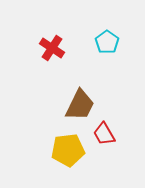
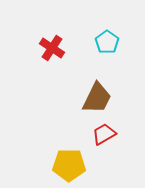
brown trapezoid: moved 17 px right, 7 px up
red trapezoid: rotated 90 degrees clockwise
yellow pentagon: moved 1 px right, 15 px down; rotated 8 degrees clockwise
